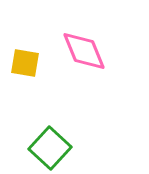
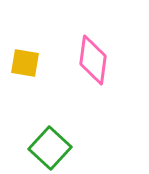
pink diamond: moved 9 px right, 9 px down; rotated 30 degrees clockwise
